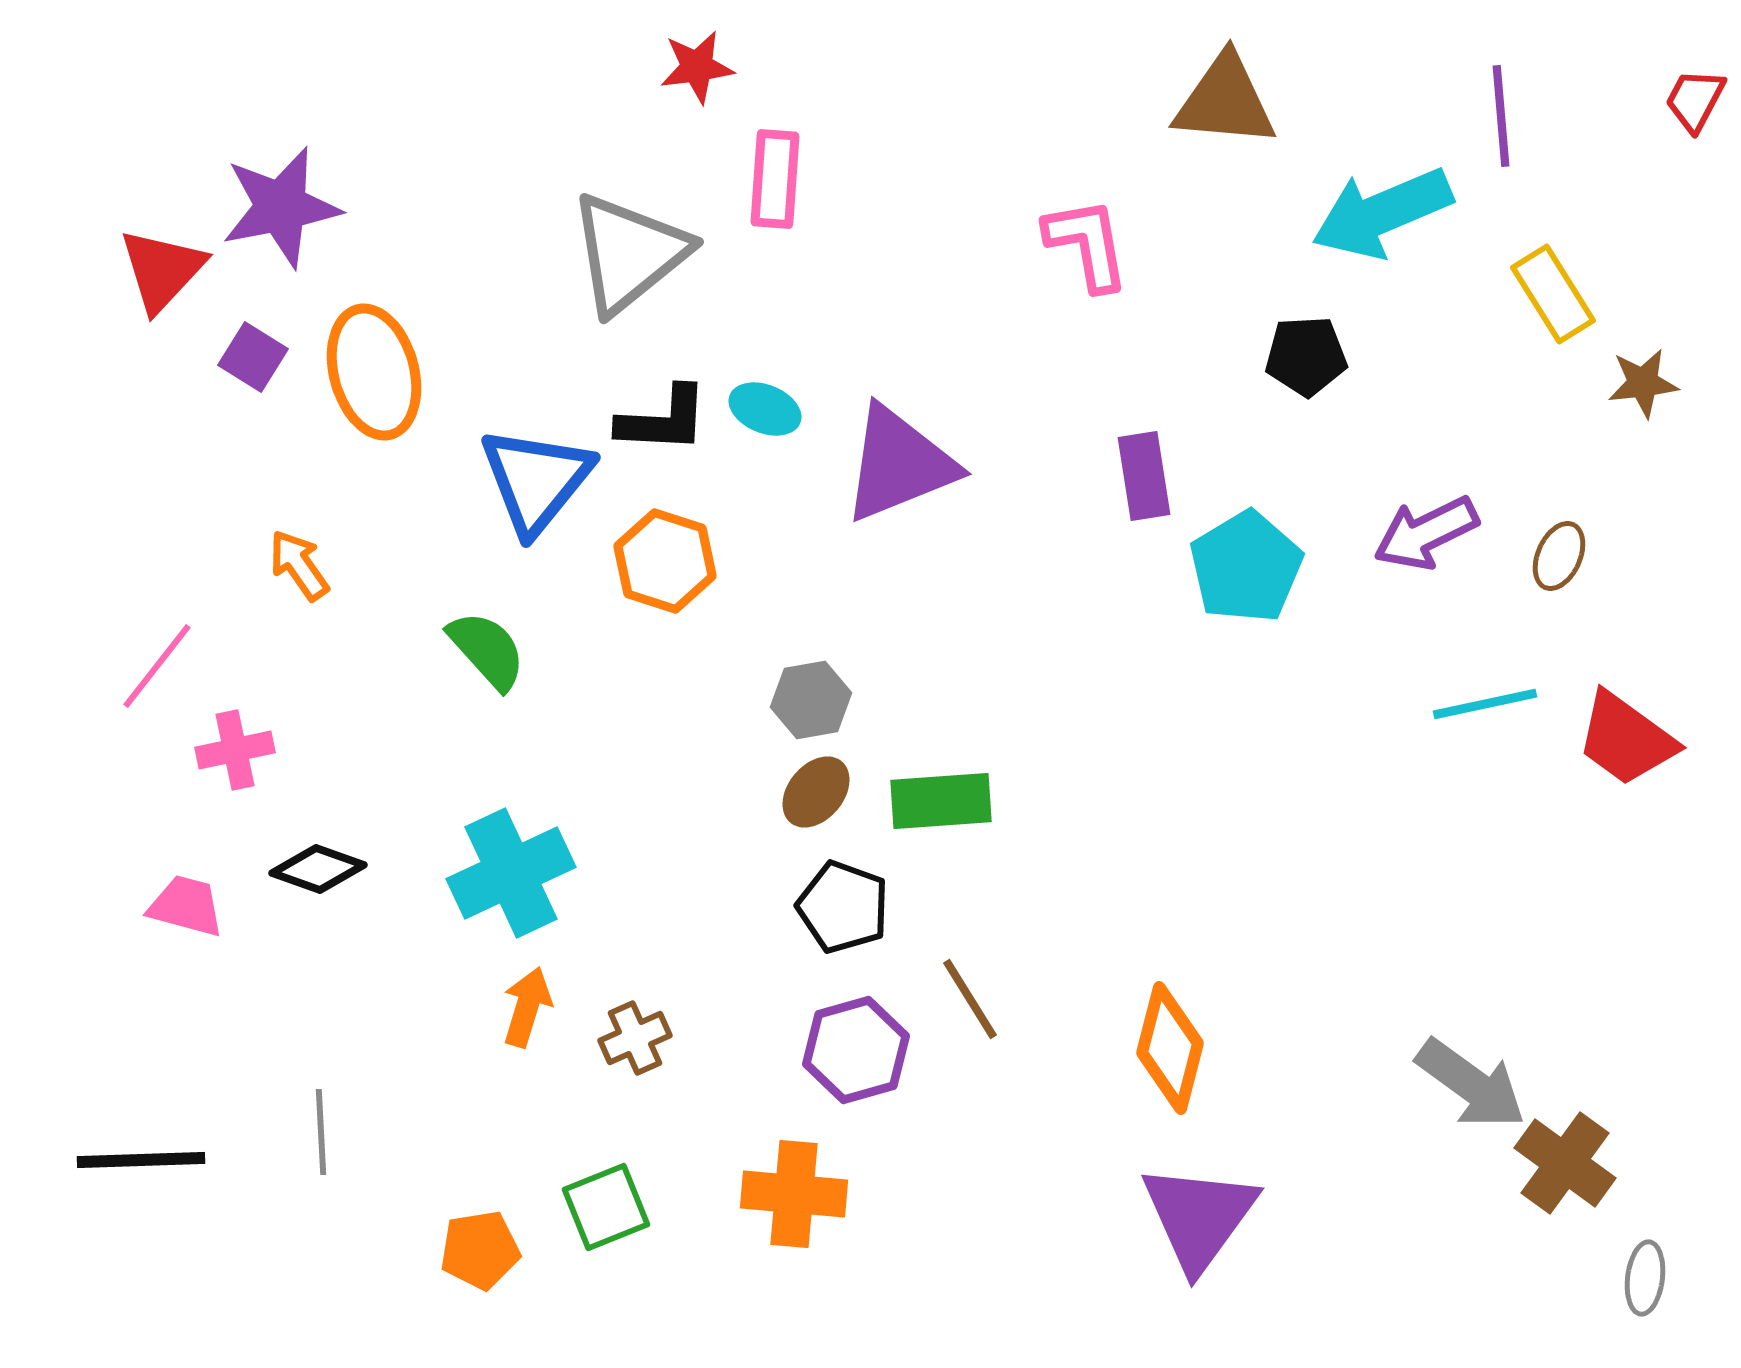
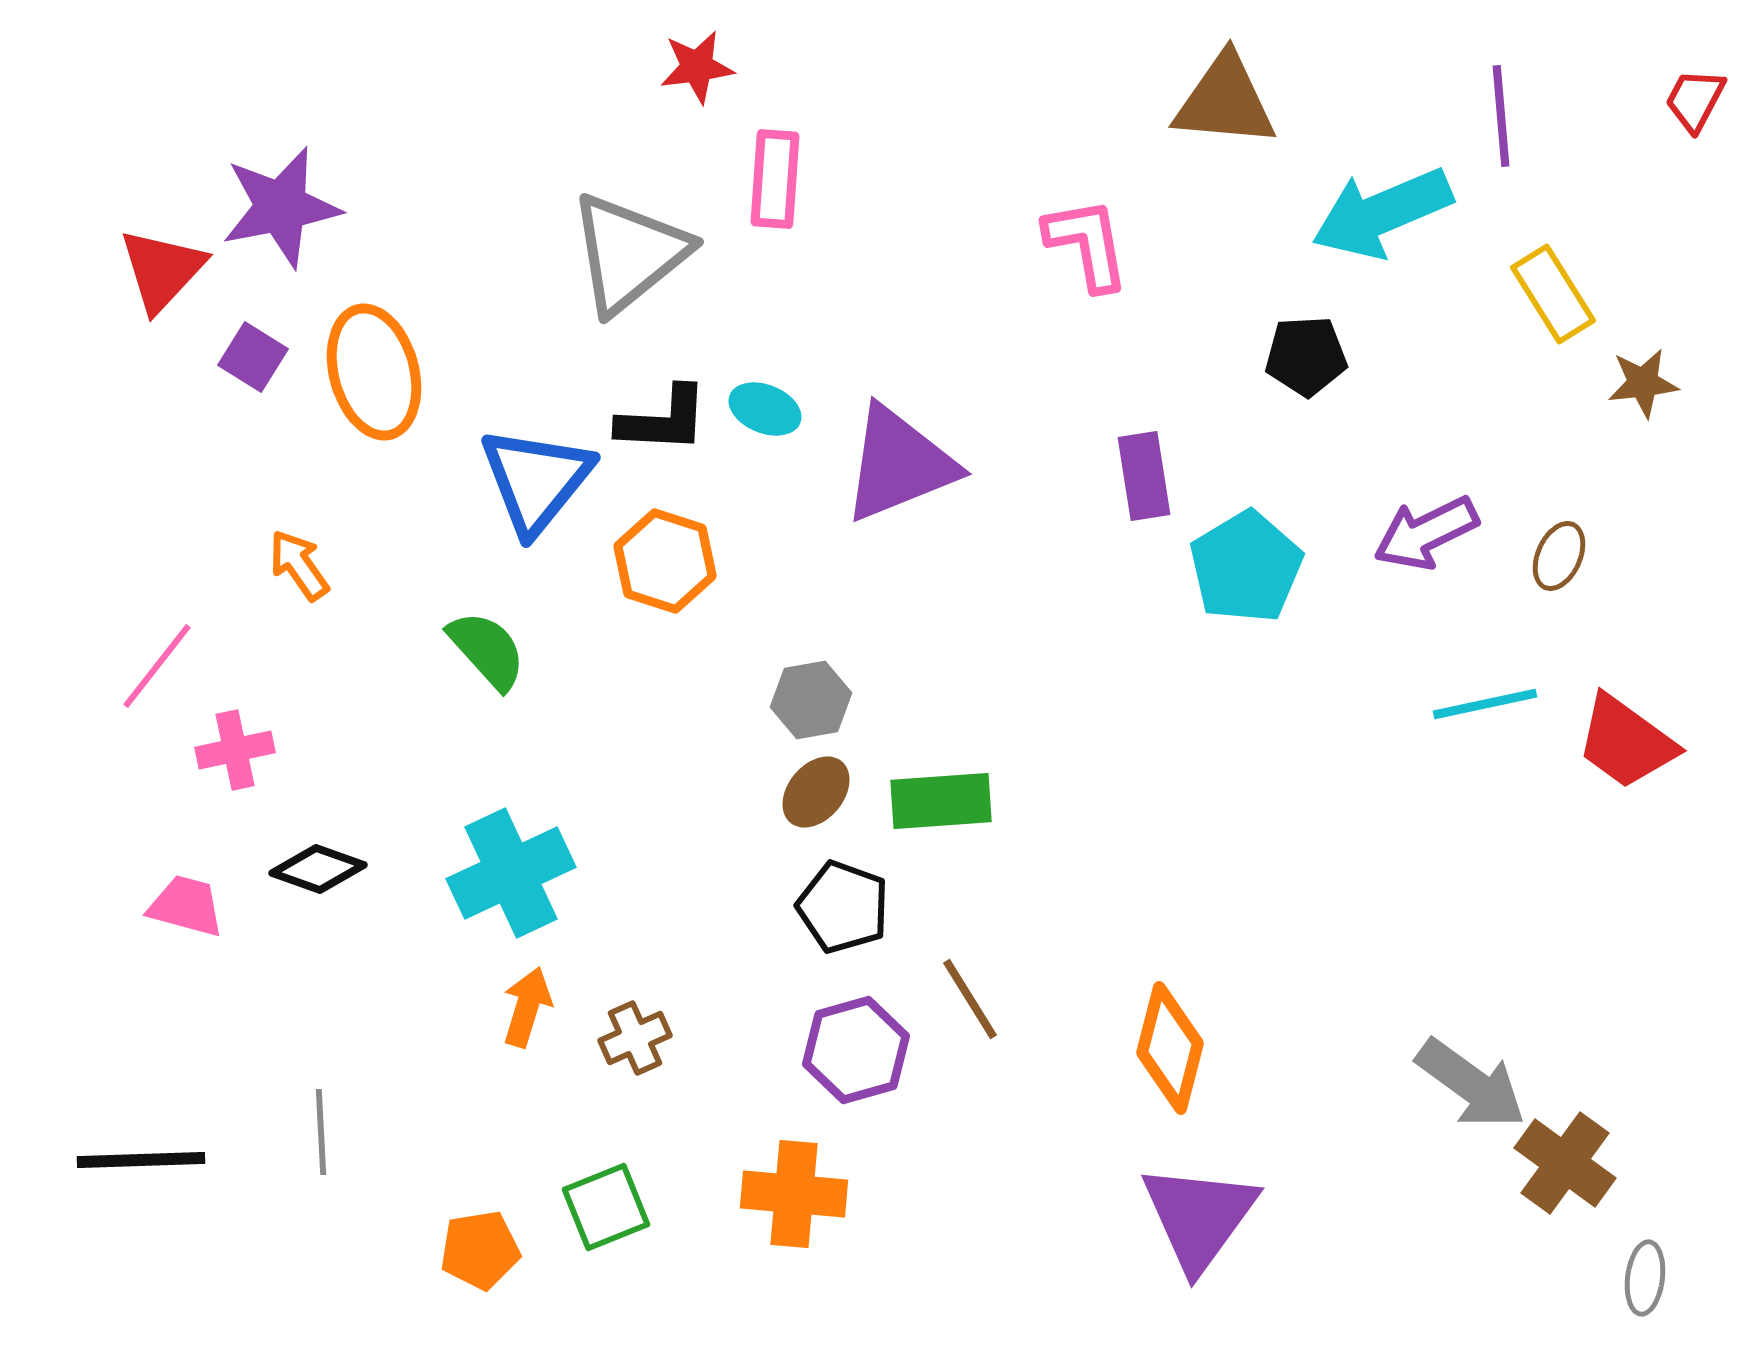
red trapezoid at (1626, 739): moved 3 px down
